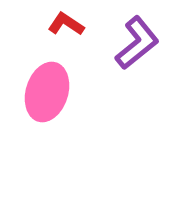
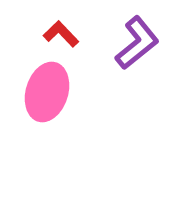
red L-shape: moved 5 px left, 10 px down; rotated 12 degrees clockwise
